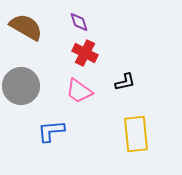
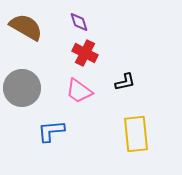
gray circle: moved 1 px right, 2 px down
